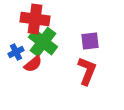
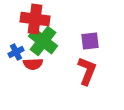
green cross: moved 1 px up
red semicircle: rotated 36 degrees clockwise
